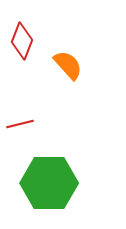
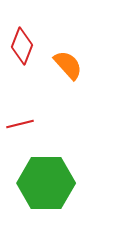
red diamond: moved 5 px down
green hexagon: moved 3 px left
